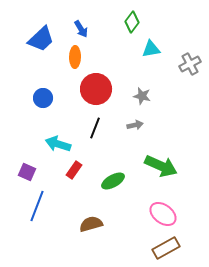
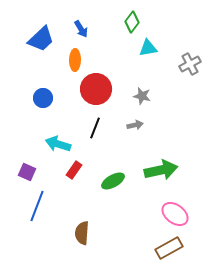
cyan triangle: moved 3 px left, 1 px up
orange ellipse: moved 3 px down
green arrow: moved 4 px down; rotated 36 degrees counterclockwise
pink ellipse: moved 12 px right
brown semicircle: moved 9 px left, 9 px down; rotated 70 degrees counterclockwise
brown rectangle: moved 3 px right
